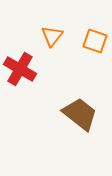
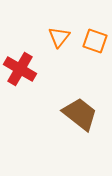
orange triangle: moved 7 px right, 1 px down
